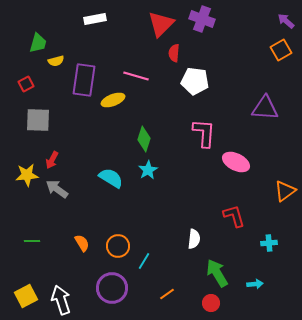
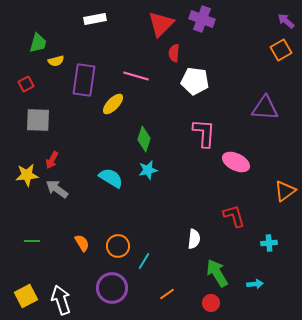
yellow ellipse: moved 4 px down; rotated 25 degrees counterclockwise
cyan star: rotated 18 degrees clockwise
